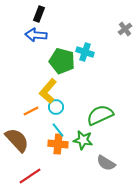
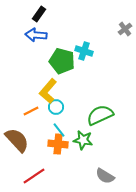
black rectangle: rotated 14 degrees clockwise
cyan cross: moved 1 px left, 1 px up
cyan line: moved 1 px right
gray semicircle: moved 1 px left, 13 px down
red line: moved 4 px right
